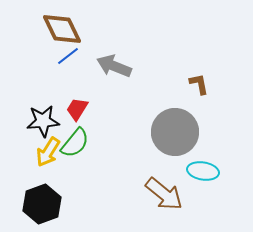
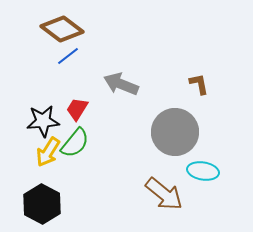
brown diamond: rotated 27 degrees counterclockwise
gray arrow: moved 7 px right, 18 px down
black hexagon: rotated 12 degrees counterclockwise
